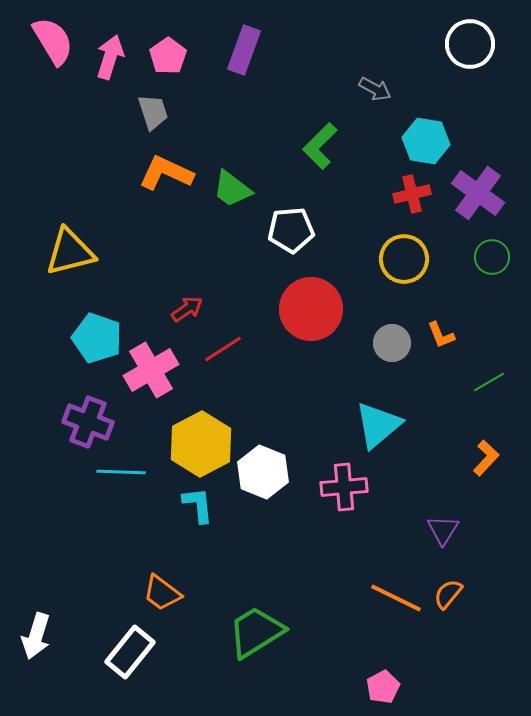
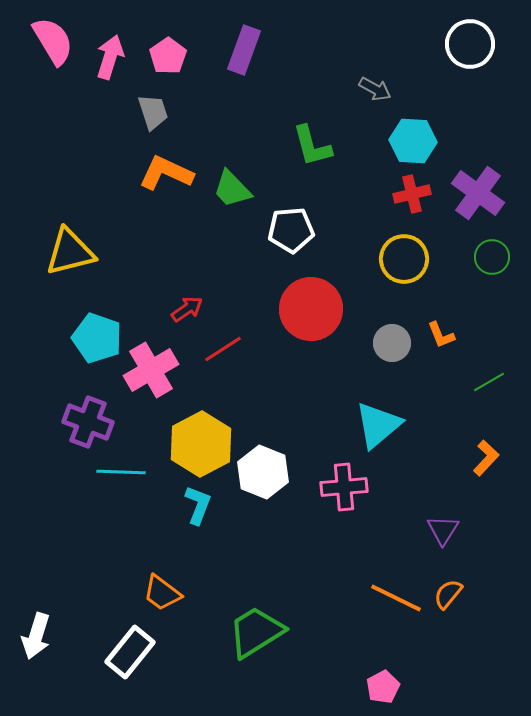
cyan hexagon at (426, 141): moved 13 px left; rotated 6 degrees counterclockwise
green L-shape at (320, 146): moved 8 px left; rotated 60 degrees counterclockwise
green trapezoid at (232, 189): rotated 9 degrees clockwise
cyan L-shape at (198, 505): rotated 27 degrees clockwise
